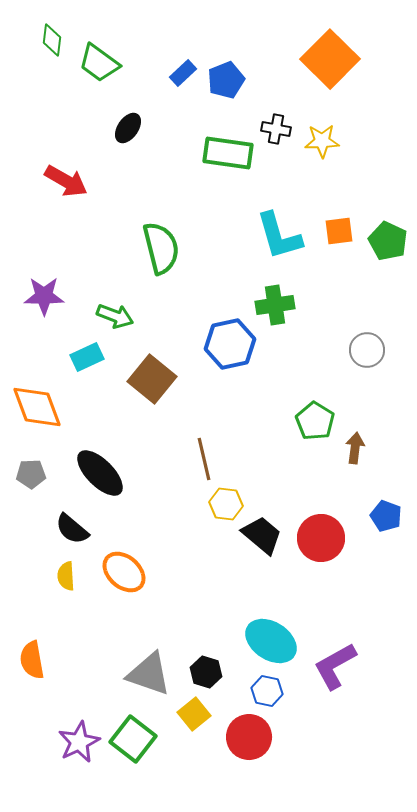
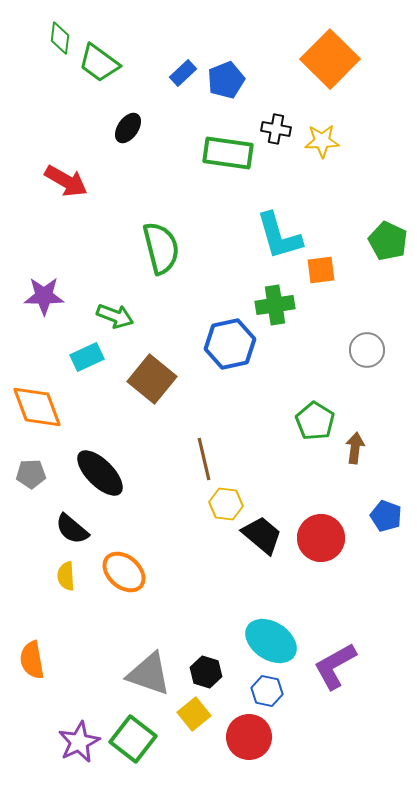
green diamond at (52, 40): moved 8 px right, 2 px up
orange square at (339, 231): moved 18 px left, 39 px down
